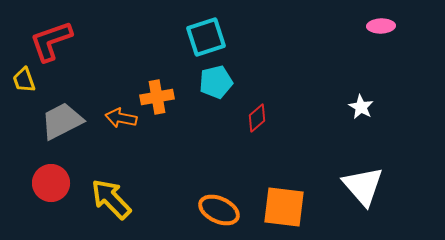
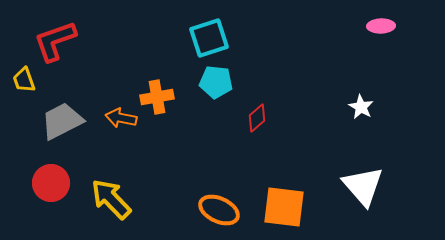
cyan square: moved 3 px right, 1 px down
red L-shape: moved 4 px right
cyan pentagon: rotated 20 degrees clockwise
